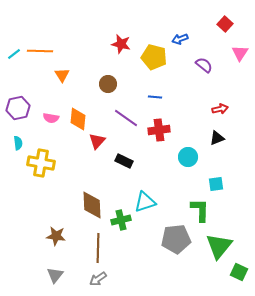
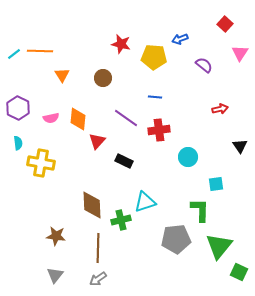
yellow pentagon: rotated 10 degrees counterclockwise
brown circle: moved 5 px left, 6 px up
purple hexagon: rotated 20 degrees counterclockwise
pink semicircle: rotated 21 degrees counterclockwise
black triangle: moved 23 px right, 8 px down; rotated 42 degrees counterclockwise
